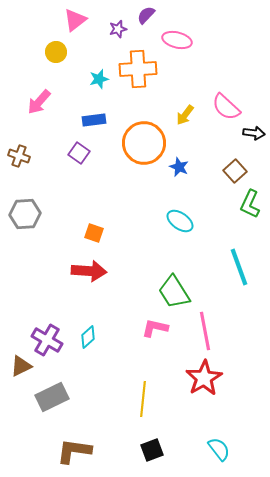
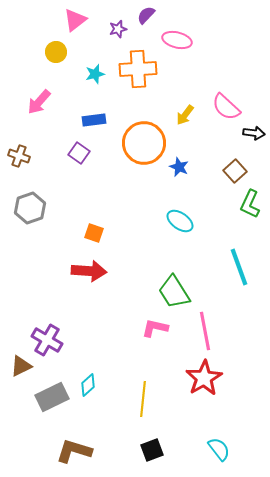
cyan star: moved 4 px left, 5 px up
gray hexagon: moved 5 px right, 6 px up; rotated 16 degrees counterclockwise
cyan diamond: moved 48 px down
brown L-shape: rotated 9 degrees clockwise
